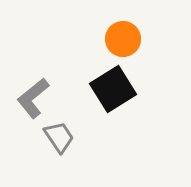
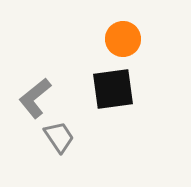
black square: rotated 24 degrees clockwise
gray L-shape: moved 2 px right
